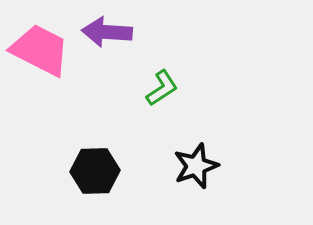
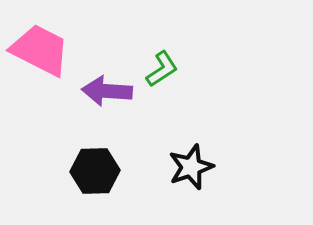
purple arrow: moved 59 px down
green L-shape: moved 19 px up
black star: moved 5 px left, 1 px down
